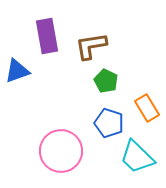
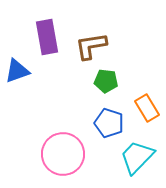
purple rectangle: moved 1 px down
green pentagon: rotated 20 degrees counterclockwise
pink circle: moved 2 px right, 3 px down
cyan trapezoid: rotated 90 degrees clockwise
